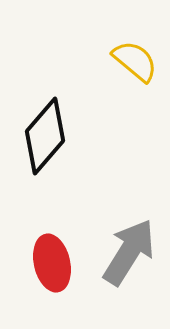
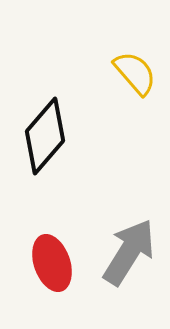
yellow semicircle: moved 12 px down; rotated 9 degrees clockwise
red ellipse: rotated 6 degrees counterclockwise
